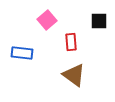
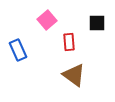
black square: moved 2 px left, 2 px down
red rectangle: moved 2 px left
blue rectangle: moved 4 px left, 3 px up; rotated 60 degrees clockwise
